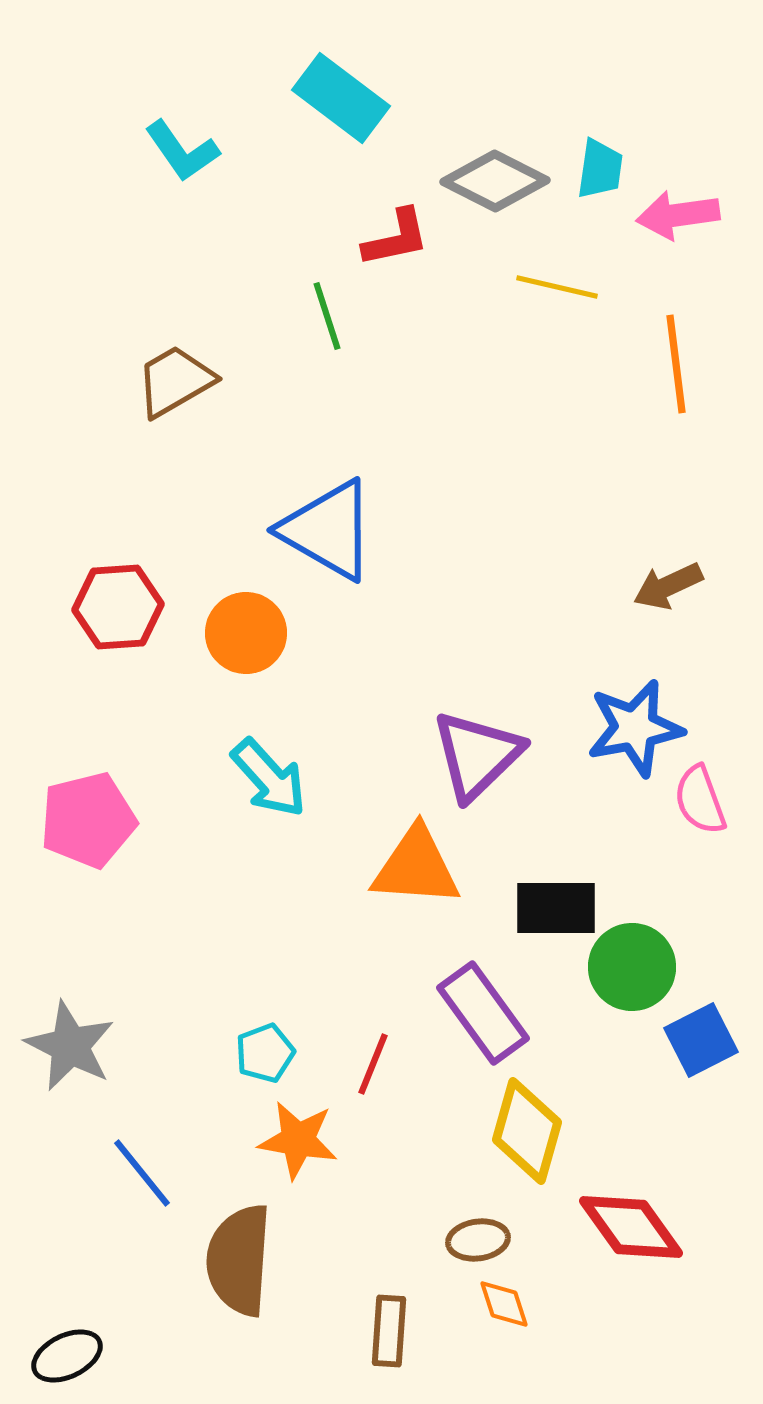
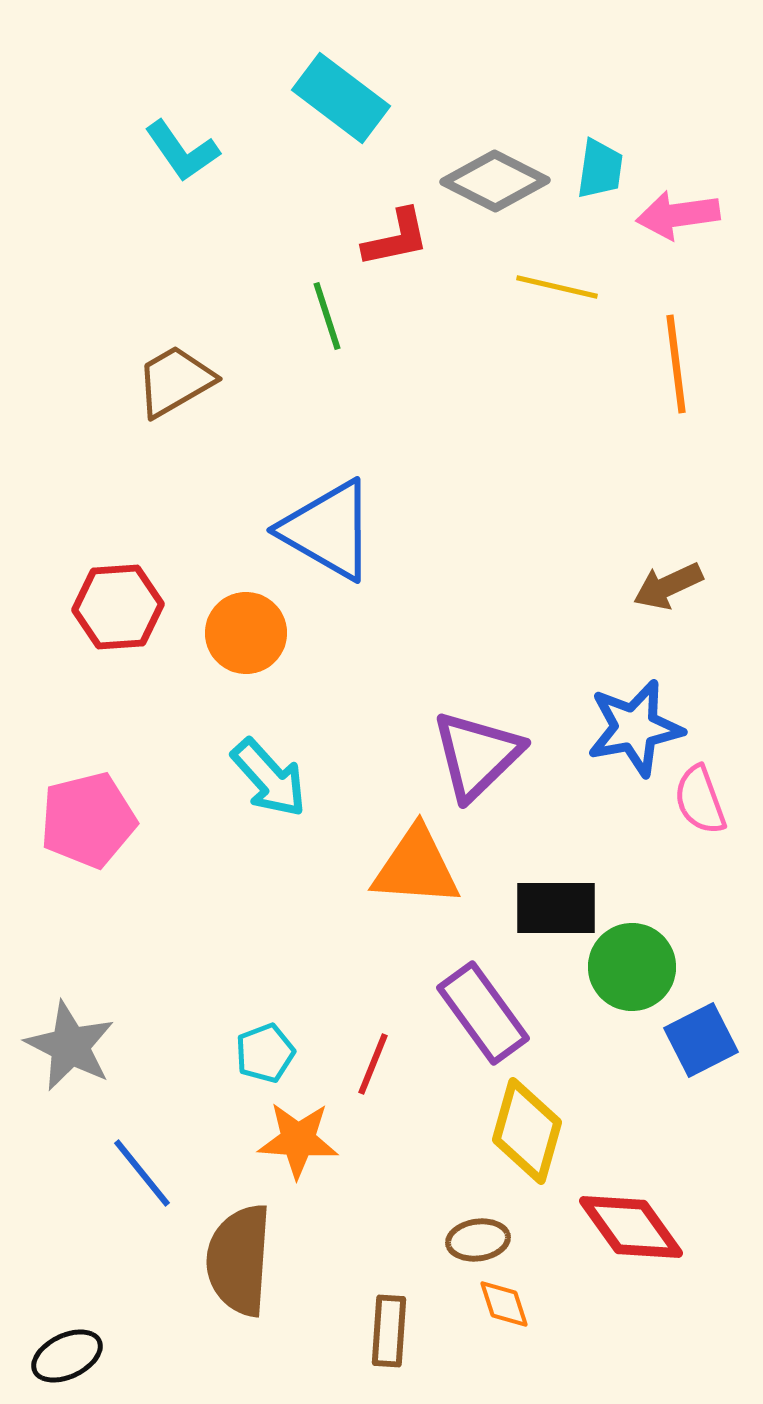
orange star: rotated 6 degrees counterclockwise
